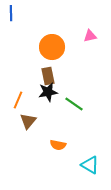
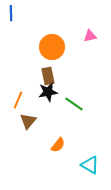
orange semicircle: rotated 63 degrees counterclockwise
